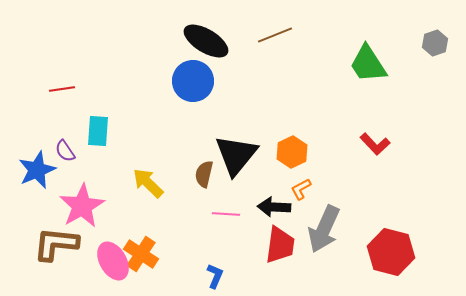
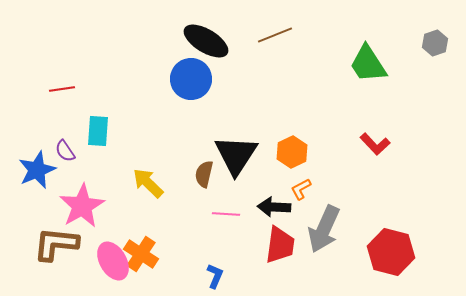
blue circle: moved 2 px left, 2 px up
black triangle: rotated 6 degrees counterclockwise
